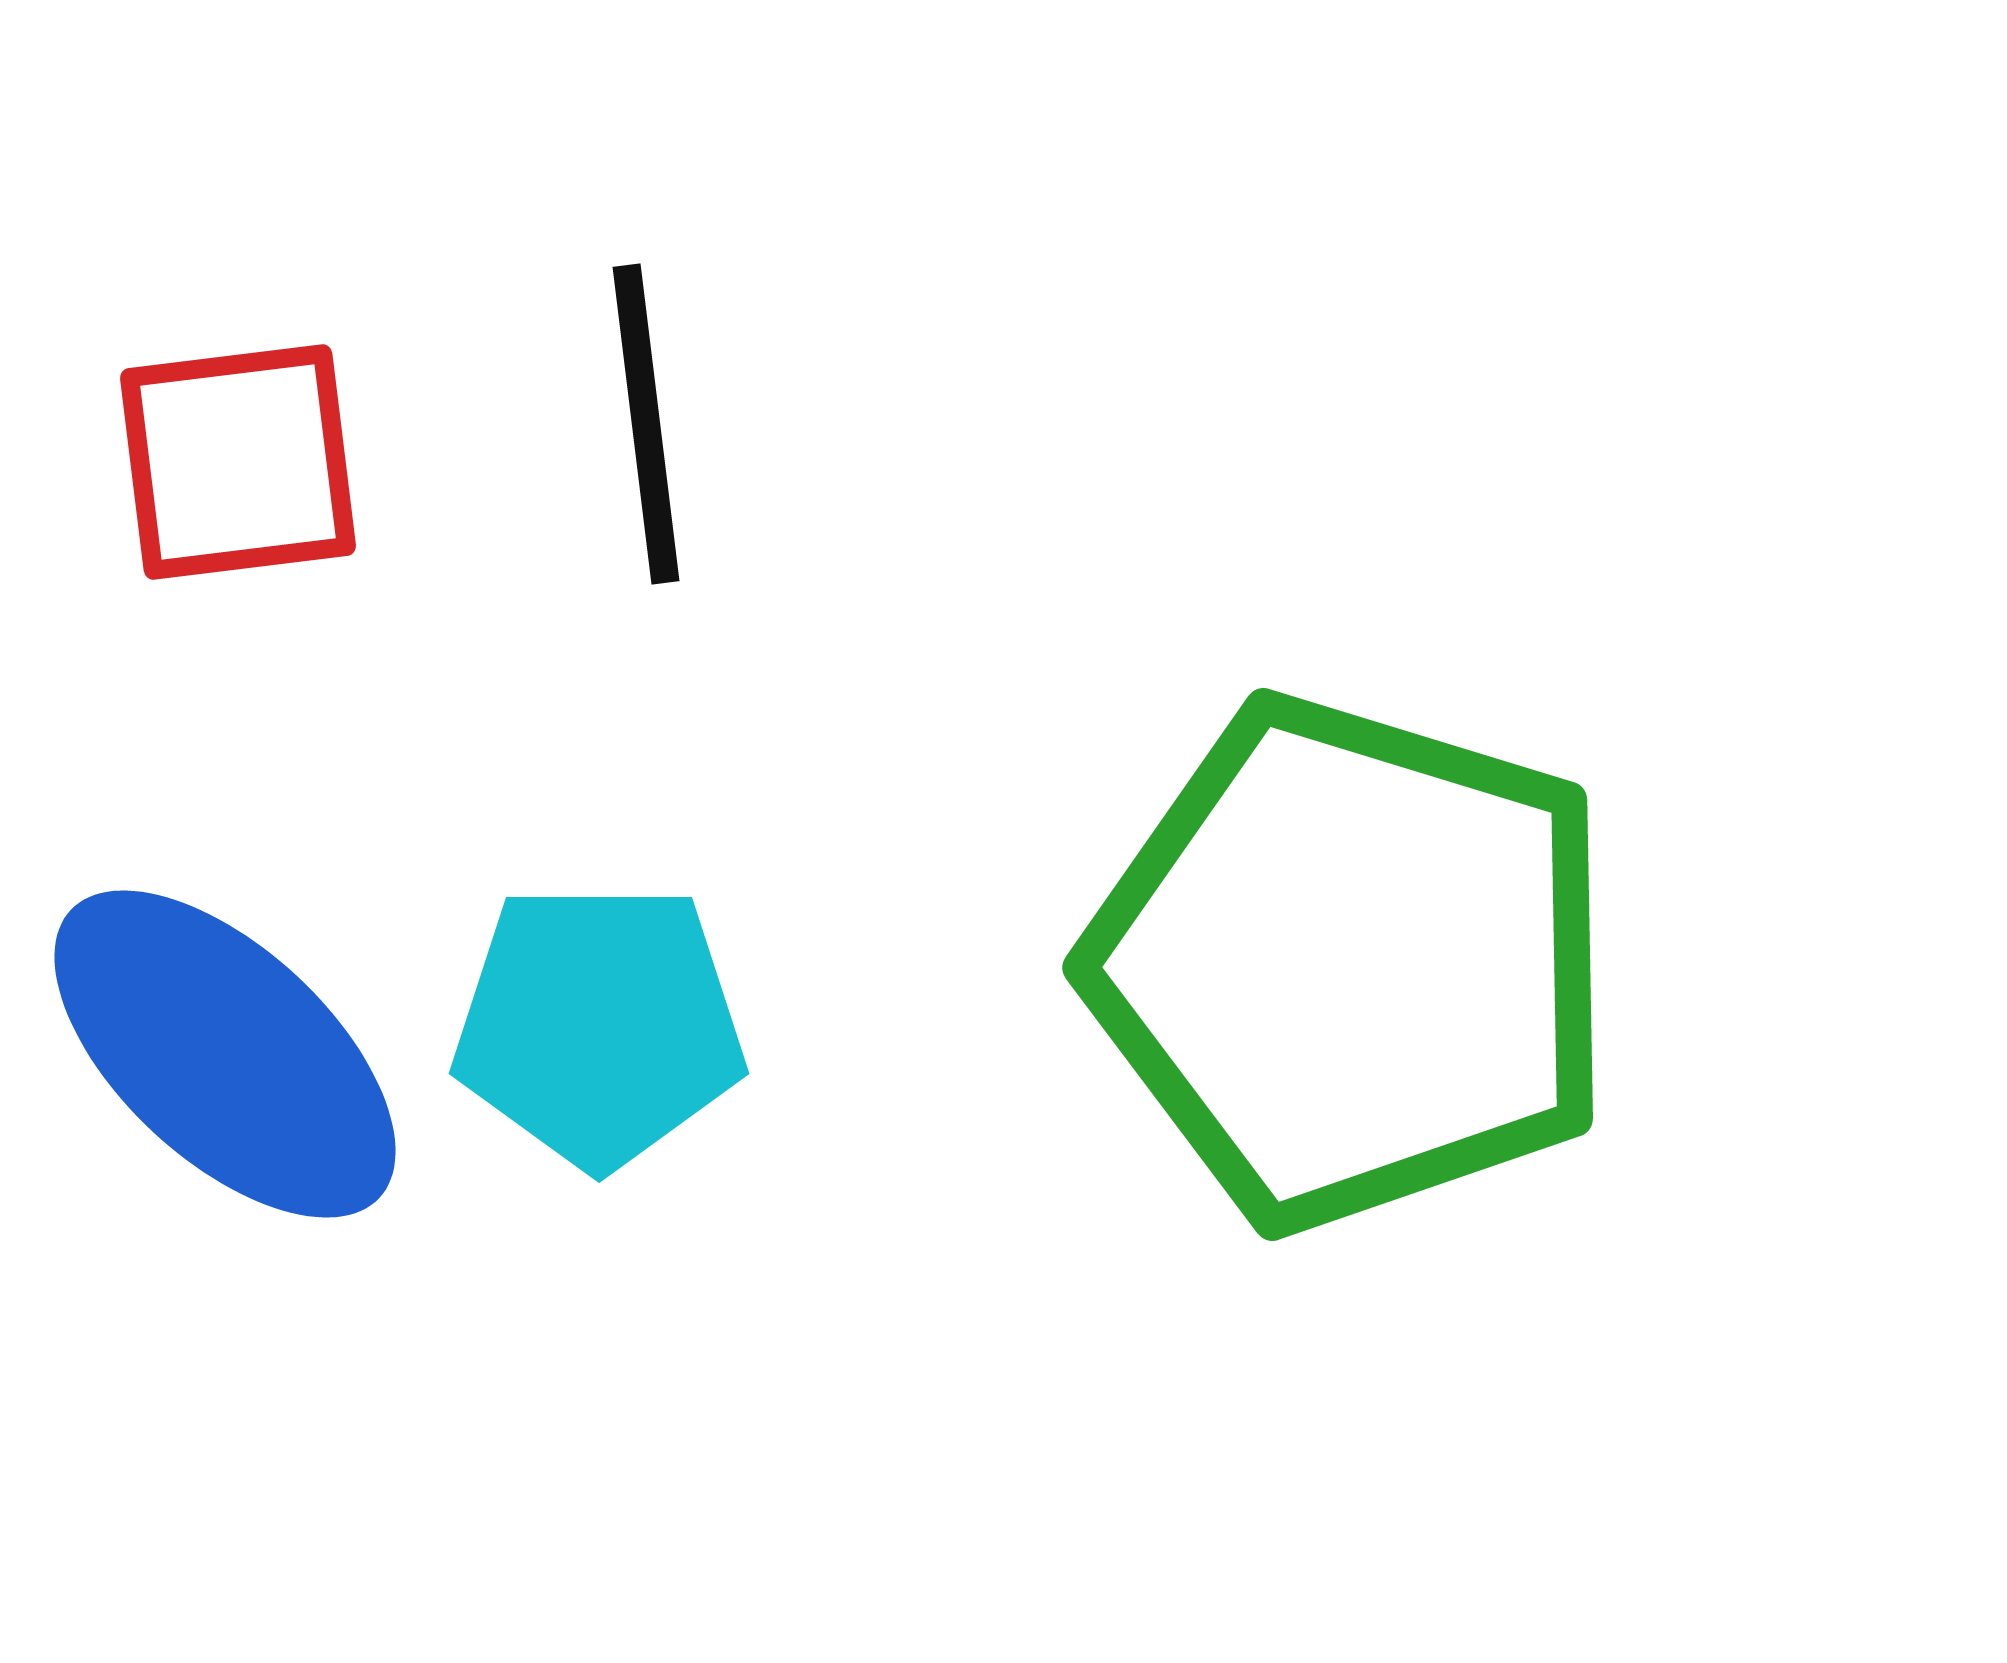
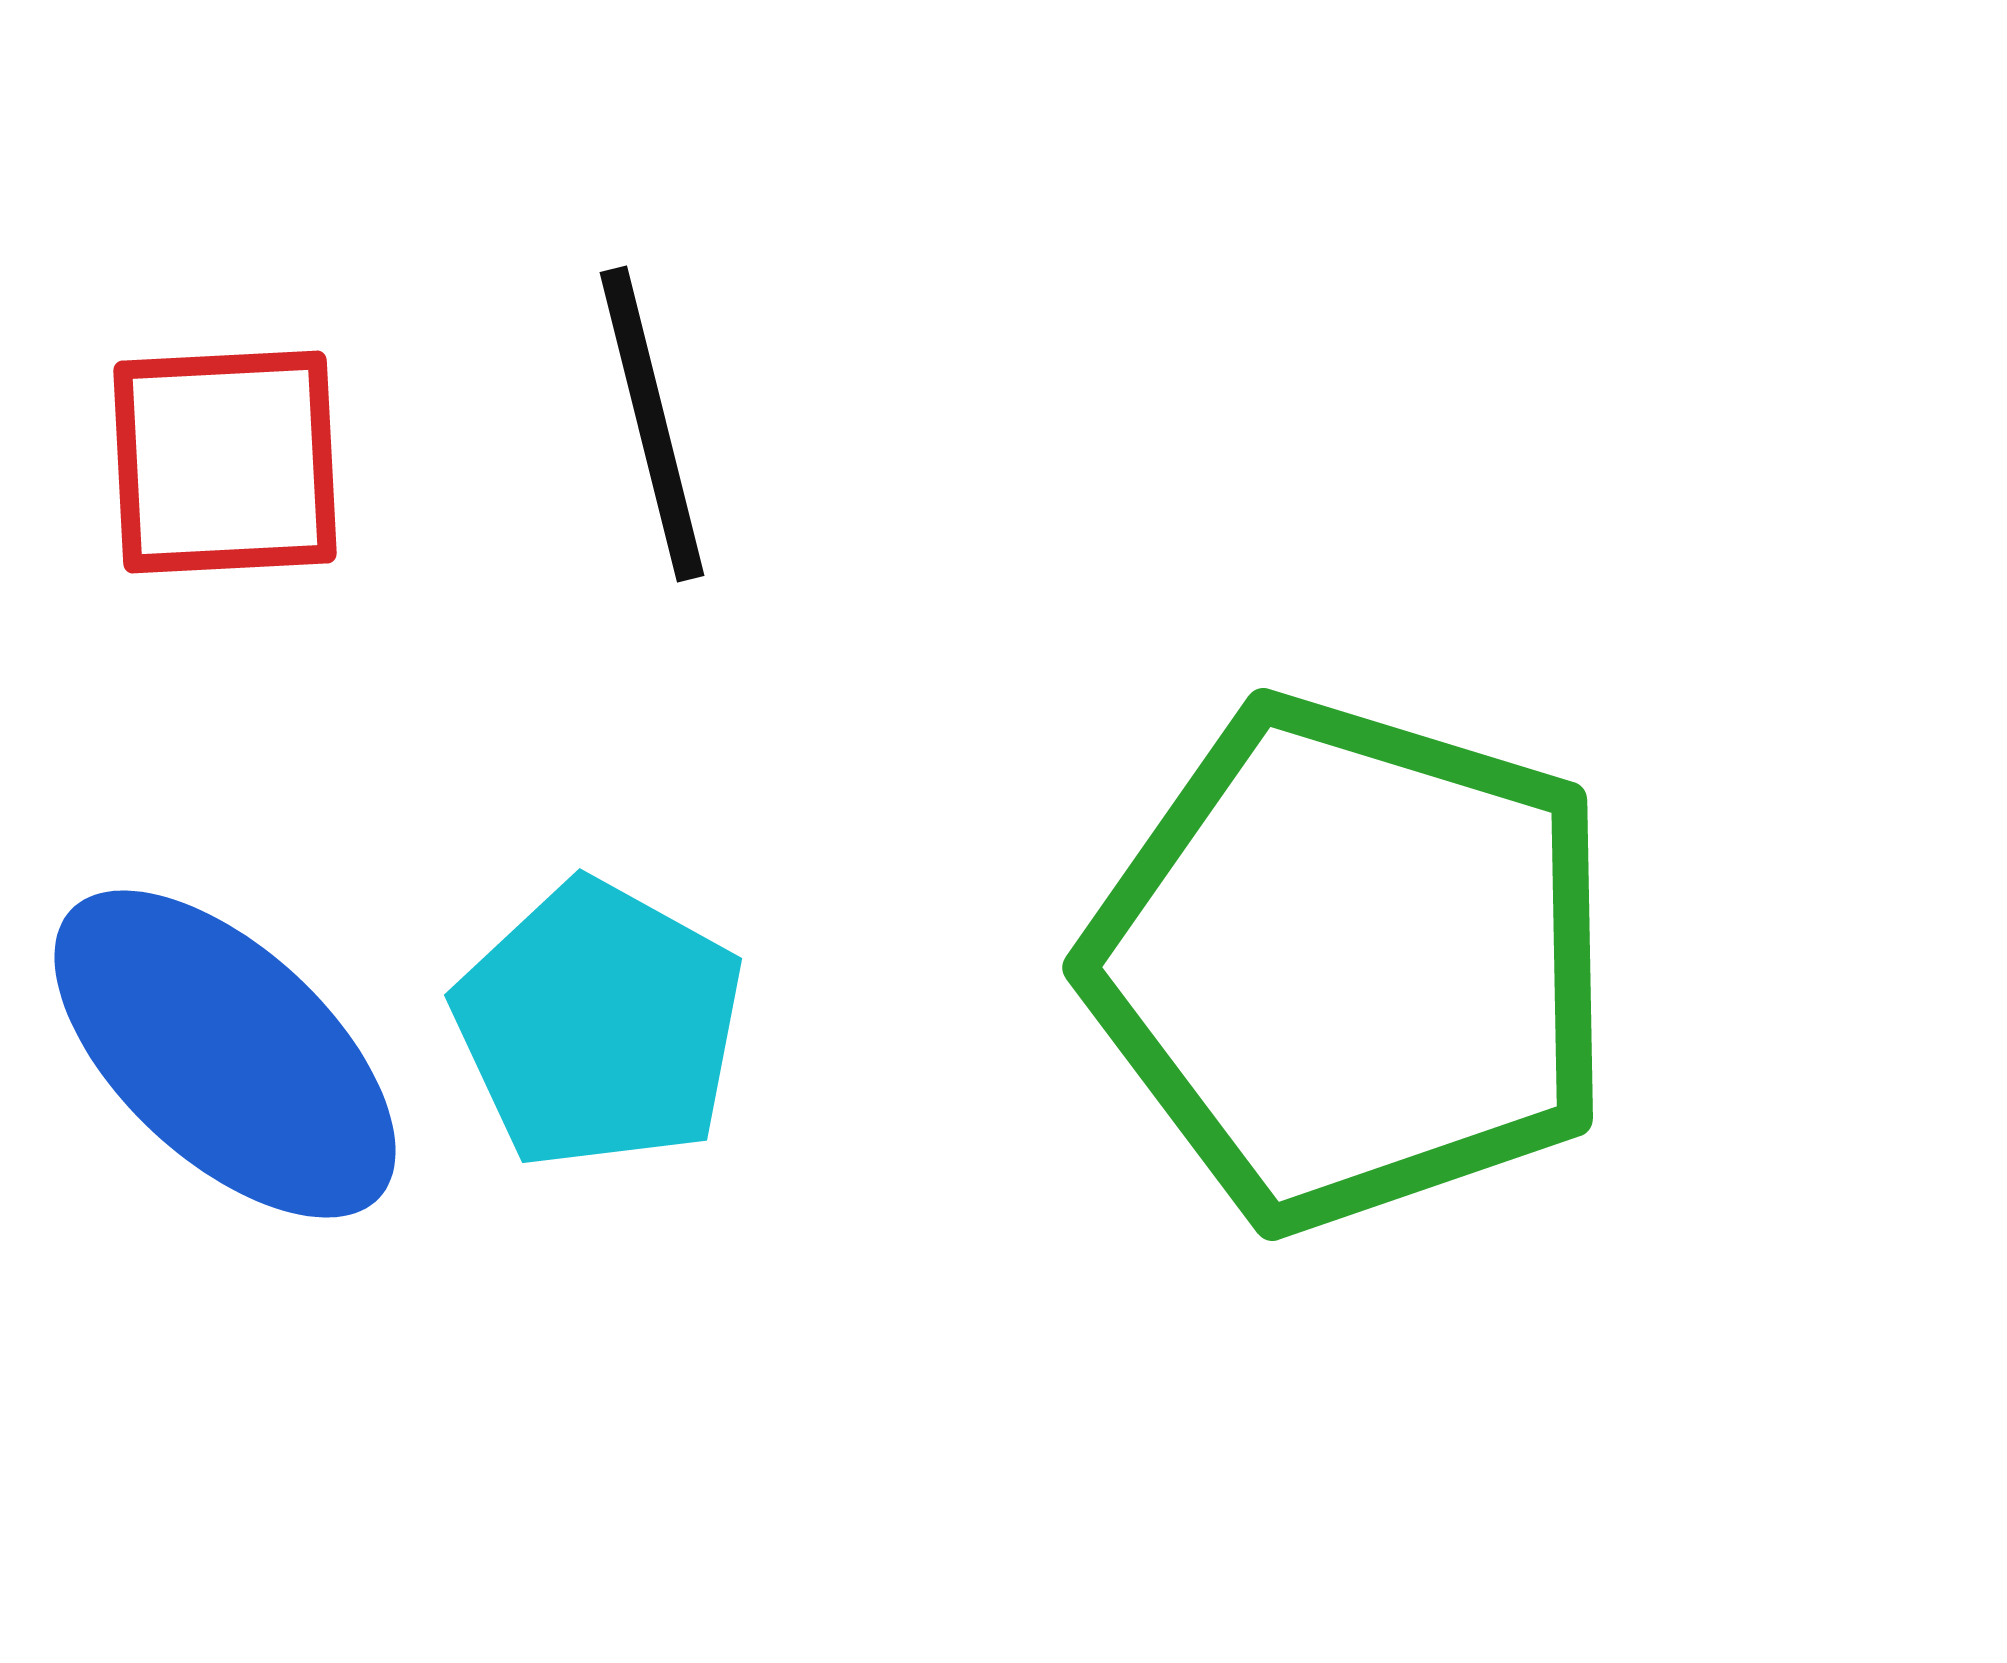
black line: moved 6 px right; rotated 7 degrees counterclockwise
red square: moved 13 px left; rotated 4 degrees clockwise
cyan pentagon: rotated 29 degrees clockwise
